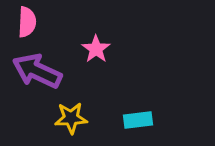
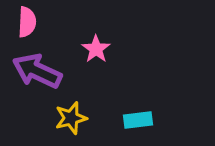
yellow star: rotated 12 degrees counterclockwise
